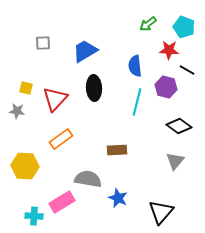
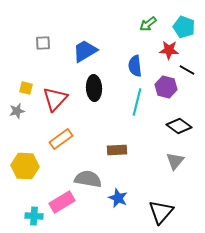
gray star: rotated 21 degrees counterclockwise
